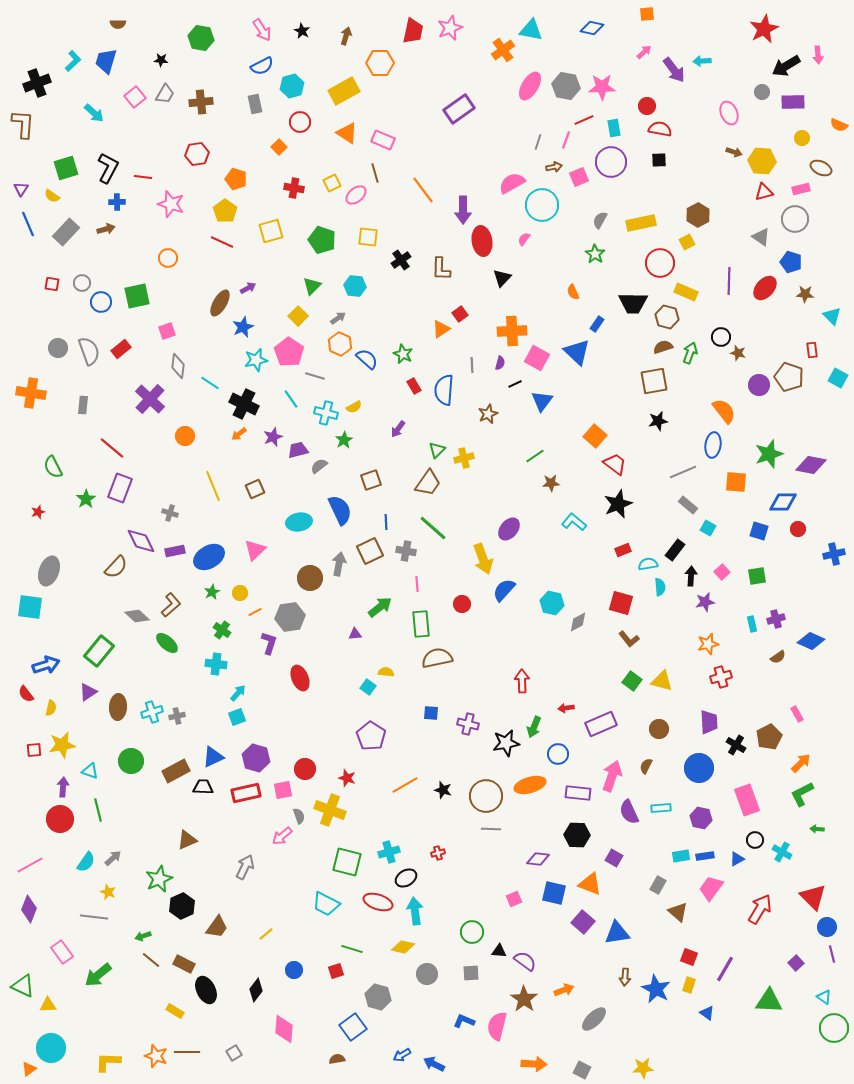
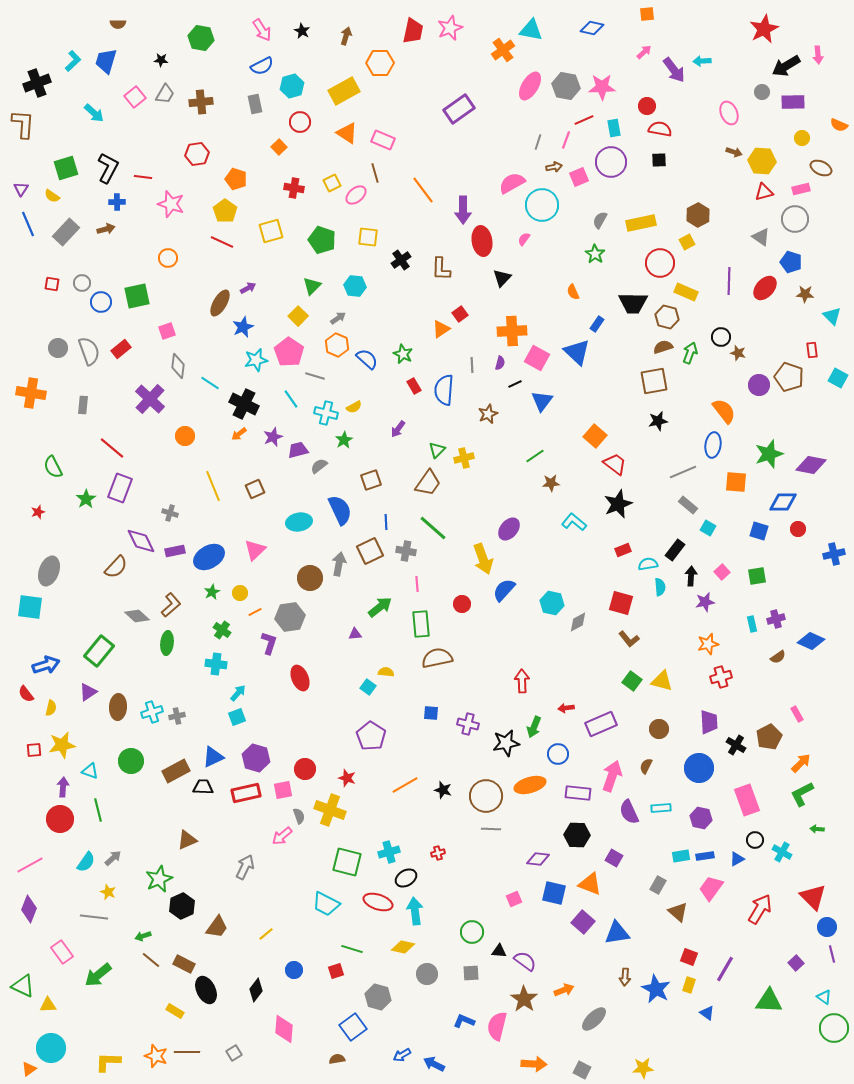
orange hexagon at (340, 344): moved 3 px left, 1 px down
green ellipse at (167, 643): rotated 55 degrees clockwise
